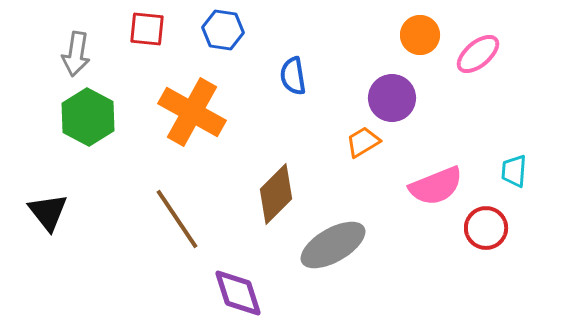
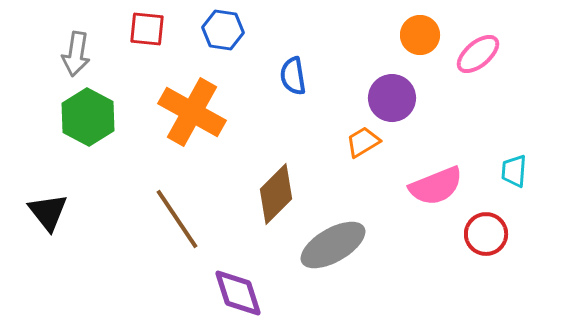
red circle: moved 6 px down
